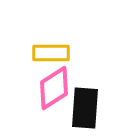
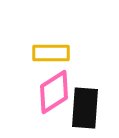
pink diamond: moved 4 px down
